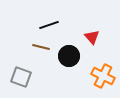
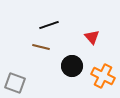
black circle: moved 3 px right, 10 px down
gray square: moved 6 px left, 6 px down
